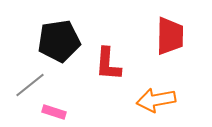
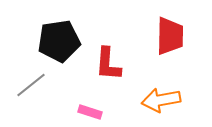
gray line: moved 1 px right
orange arrow: moved 5 px right
pink rectangle: moved 36 px right
